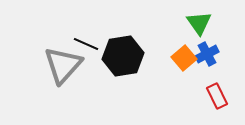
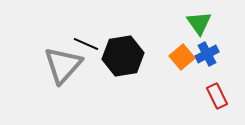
orange square: moved 2 px left, 1 px up
